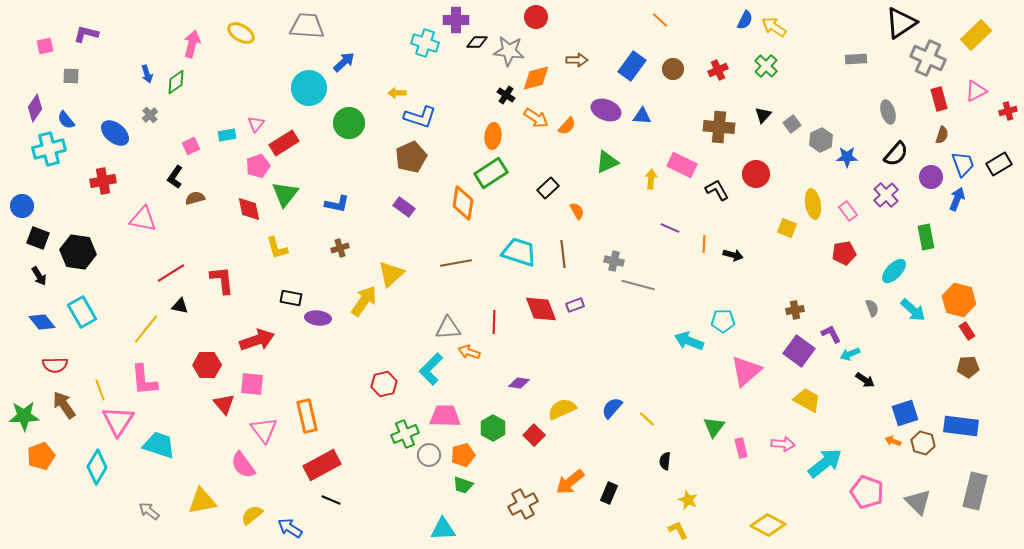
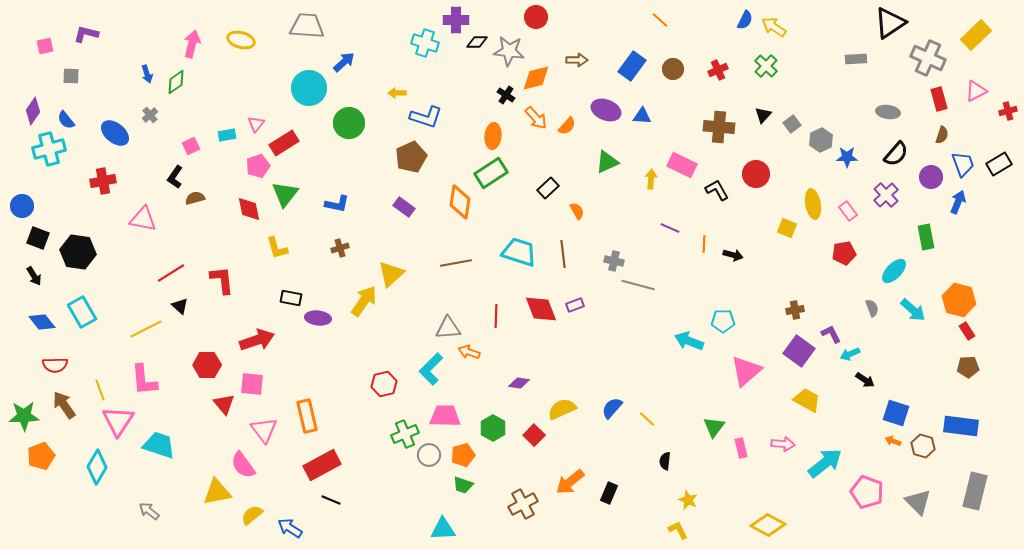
black triangle at (901, 23): moved 11 px left
yellow ellipse at (241, 33): moved 7 px down; rotated 16 degrees counterclockwise
purple diamond at (35, 108): moved 2 px left, 3 px down
gray ellipse at (888, 112): rotated 65 degrees counterclockwise
blue L-shape at (420, 117): moved 6 px right
orange arrow at (536, 118): rotated 15 degrees clockwise
blue arrow at (957, 199): moved 1 px right, 3 px down
orange diamond at (463, 203): moved 3 px left, 1 px up
black arrow at (39, 276): moved 5 px left
black triangle at (180, 306): rotated 30 degrees clockwise
red line at (494, 322): moved 2 px right, 6 px up
yellow line at (146, 329): rotated 24 degrees clockwise
blue square at (905, 413): moved 9 px left; rotated 36 degrees clockwise
brown hexagon at (923, 443): moved 3 px down
yellow triangle at (202, 501): moved 15 px right, 9 px up
